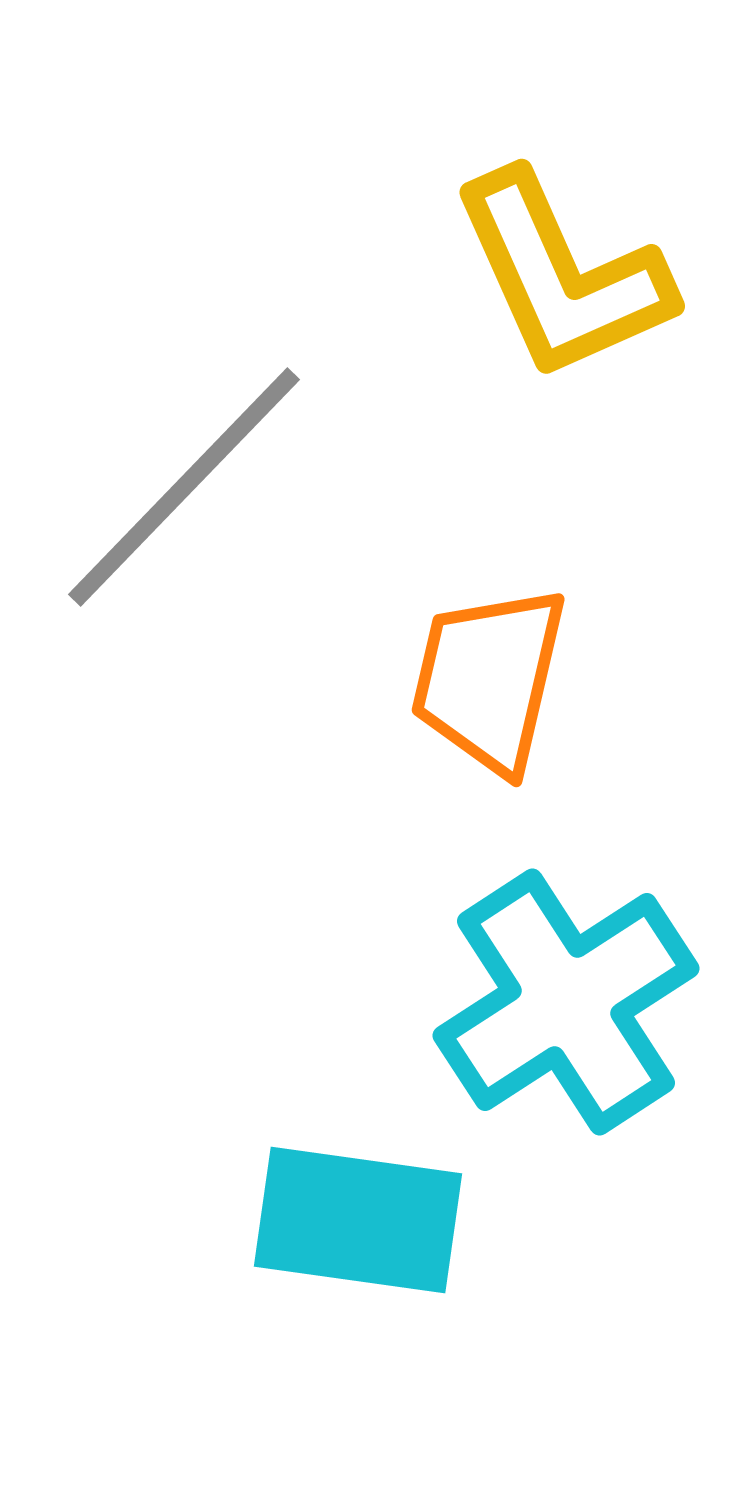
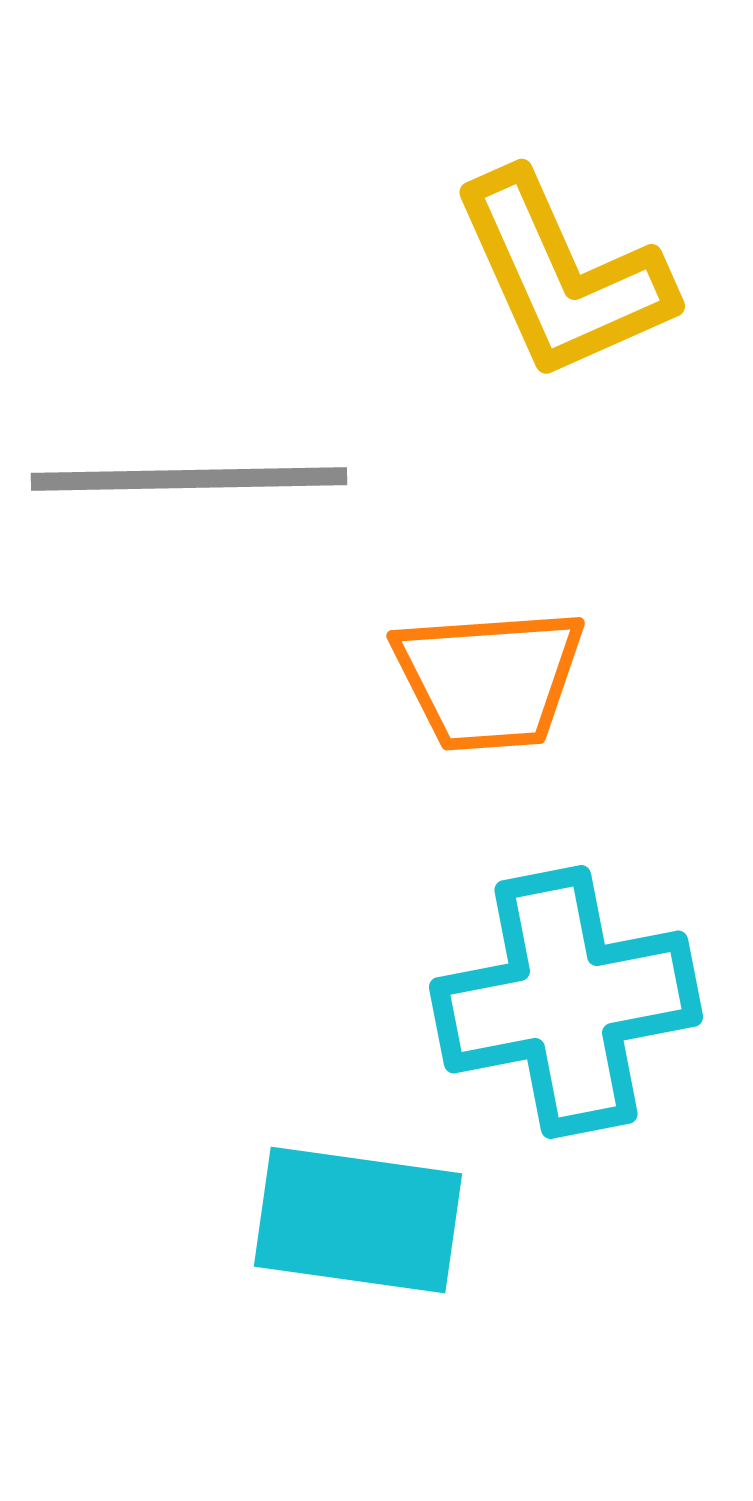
gray line: moved 5 px right, 8 px up; rotated 45 degrees clockwise
orange trapezoid: rotated 107 degrees counterclockwise
cyan cross: rotated 22 degrees clockwise
